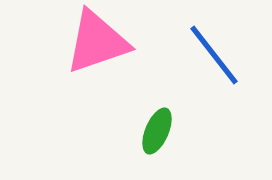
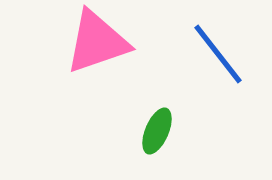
blue line: moved 4 px right, 1 px up
